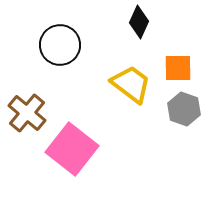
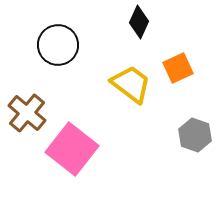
black circle: moved 2 px left
orange square: rotated 24 degrees counterclockwise
gray hexagon: moved 11 px right, 26 px down
